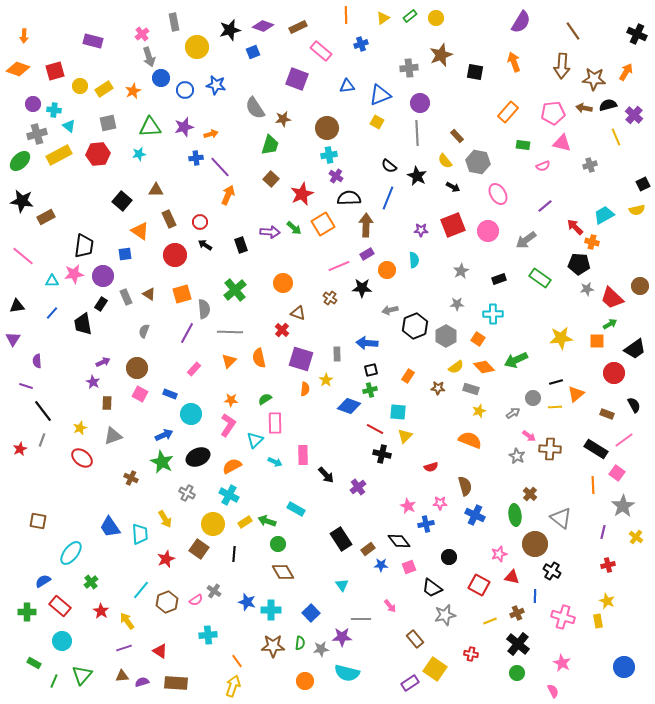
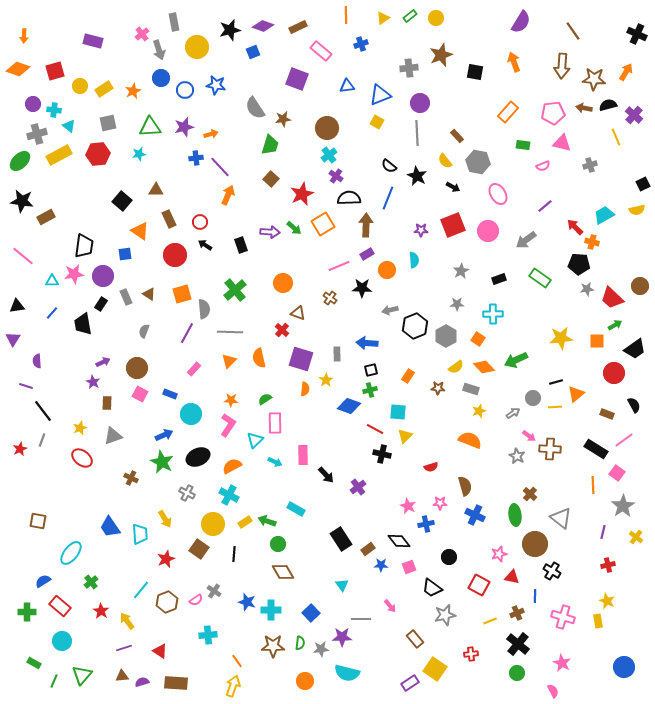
gray arrow at (149, 57): moved 10 px right, 7 px up
cyan cross at (329, 155): rotated 28 degrees counterclockwise
green arrow at (610, 324): moved 5 px right, 1 px down
red cross at (471, 654): rotated 16 degrees counterclockwise
